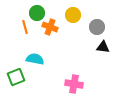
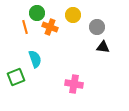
cyan semicircle: rotated 60 degrees clockwise
